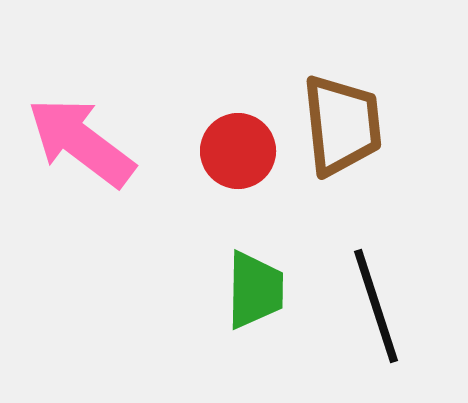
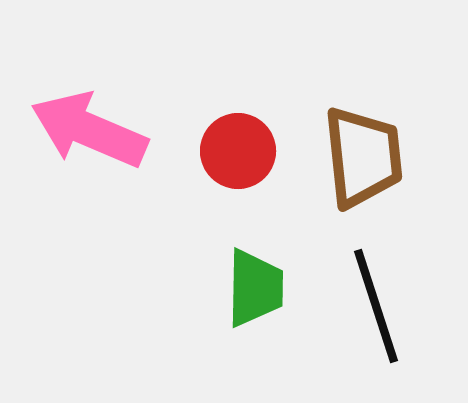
brown trapezoid: moved 21 px right, 32 px down
pink arrow: moved 8 px right, 12 px up; rotated 14 degrees counterclockwise
green trapezoid: moved 2 px up
